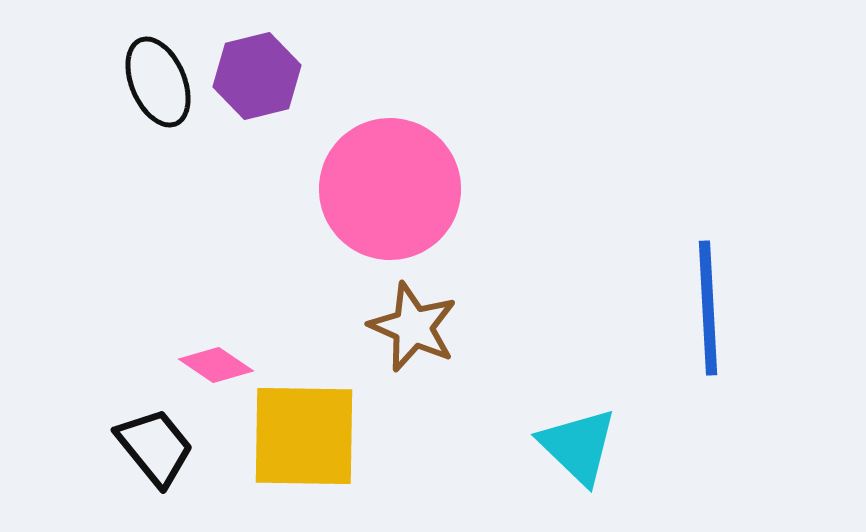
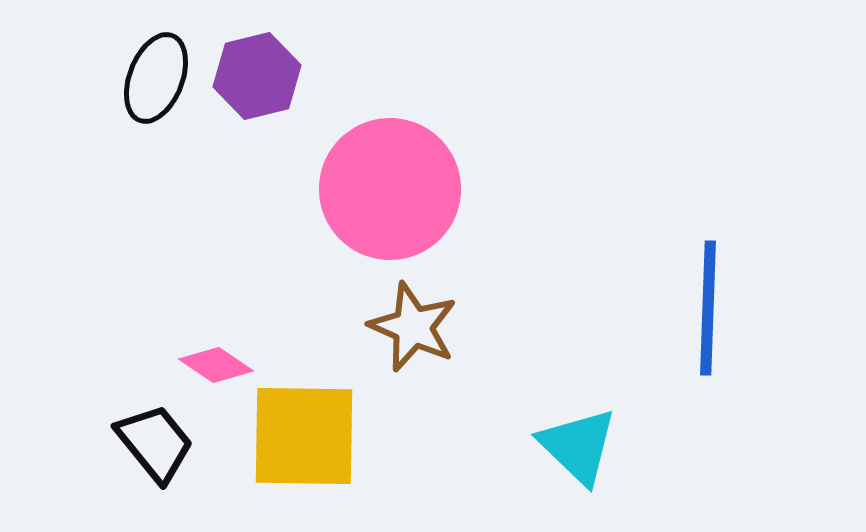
black ellipse: moved 2 px left, 4 px up; rotated 44 degrees clockwise
blue line: rotated 5 degrees clockwise
black trapezoid: moved 4 px up
